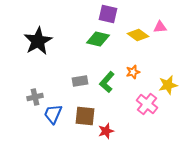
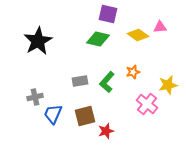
brown square: rotated 20 degrees counterclockwise
